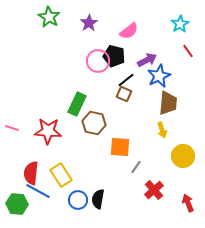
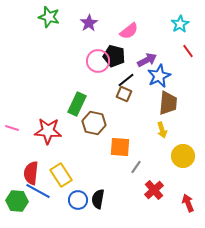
green star: rotated 15 degrees counterclockwise
green hexagon: moved 3 px up
